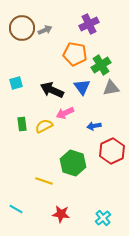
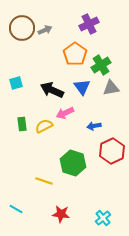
orange pentagon: rotated 25 degrees clockwise
